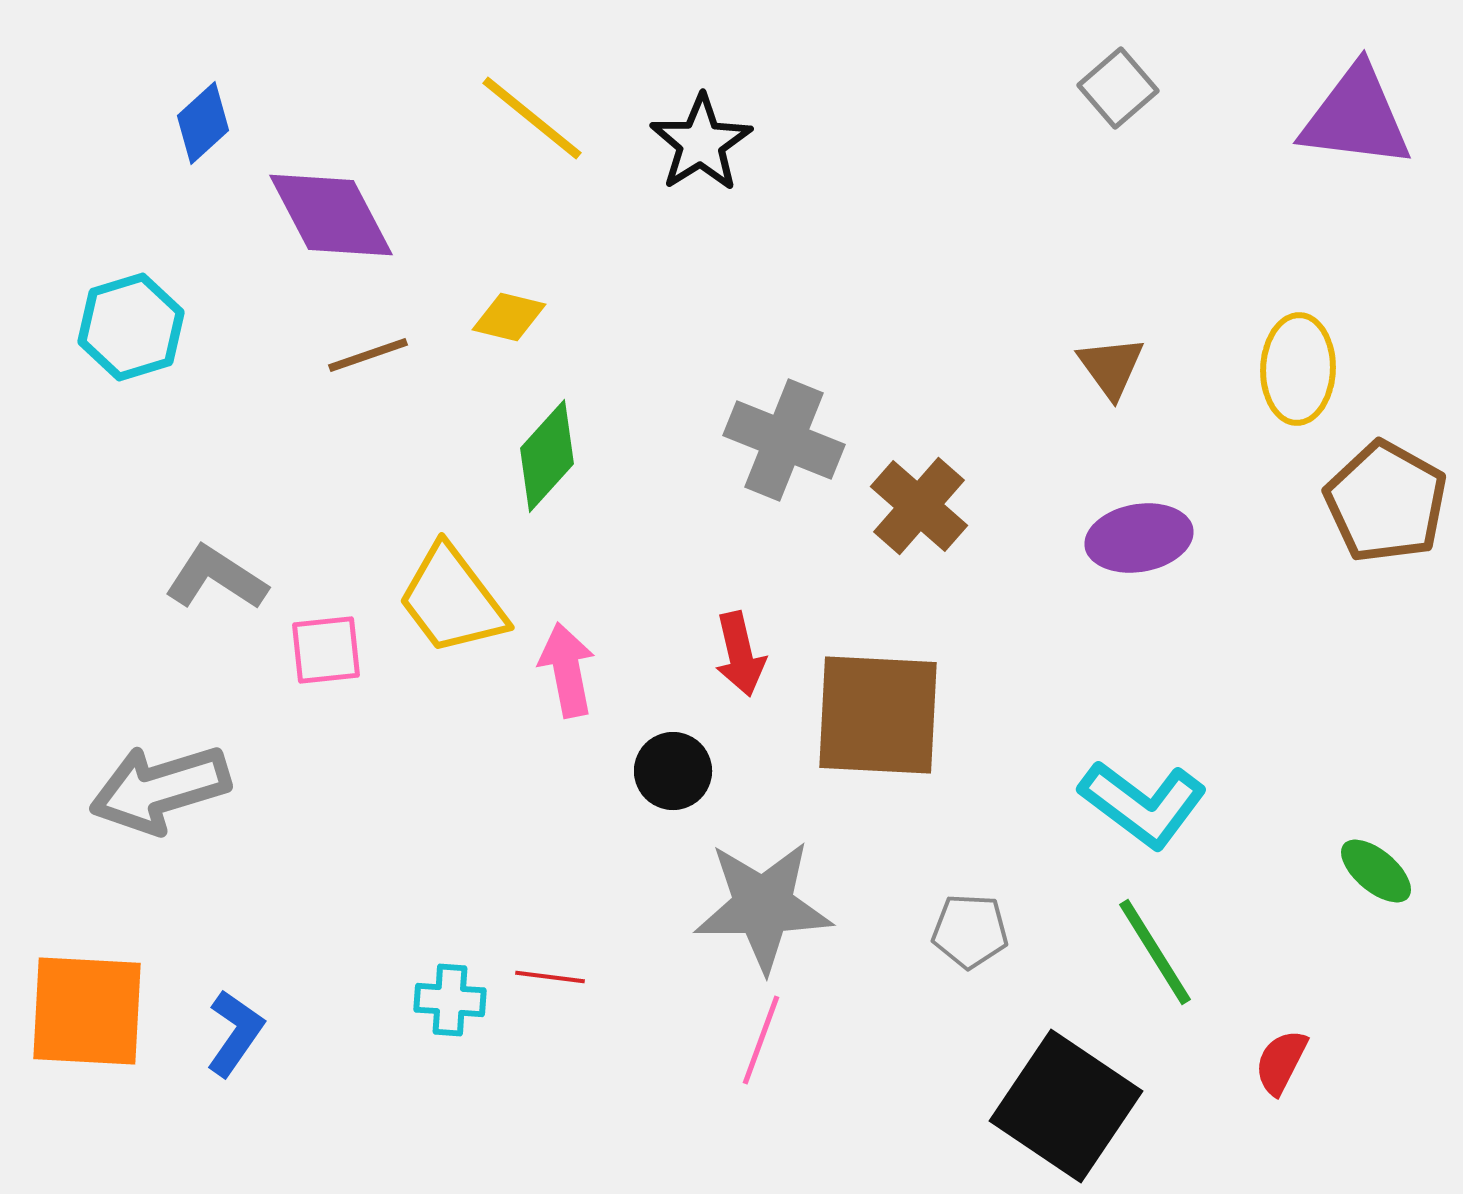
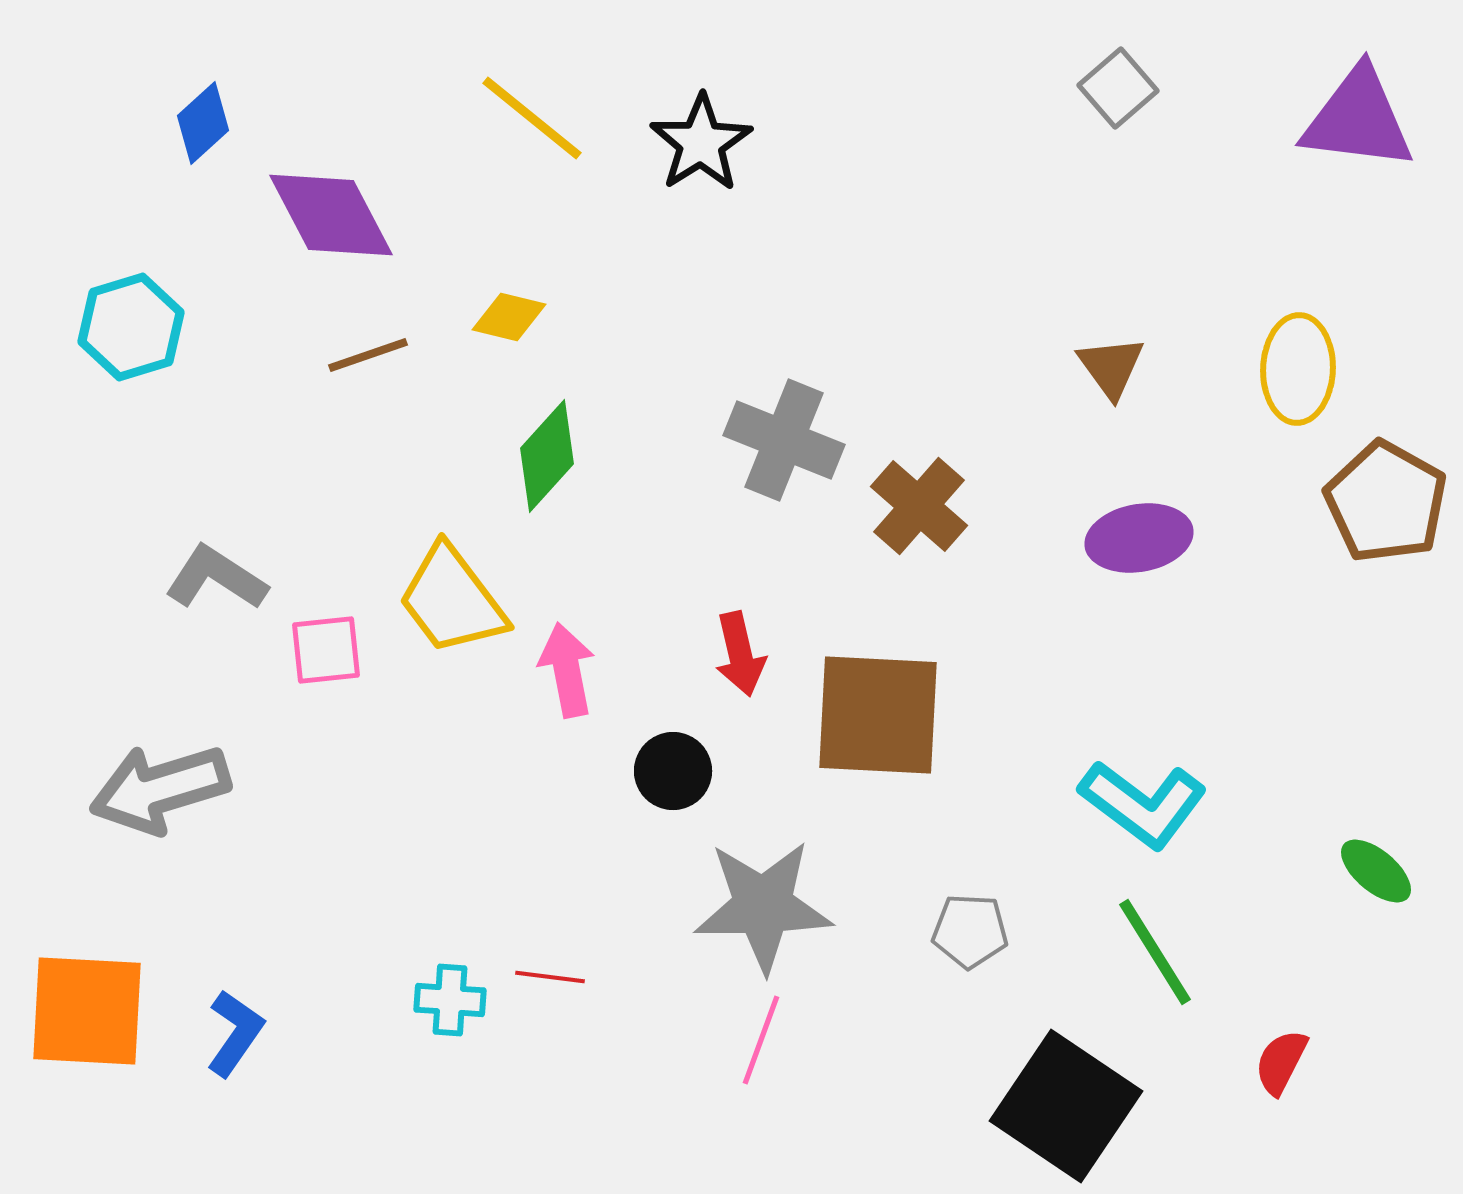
purple triangle: moved 2 px right, 2 px down
